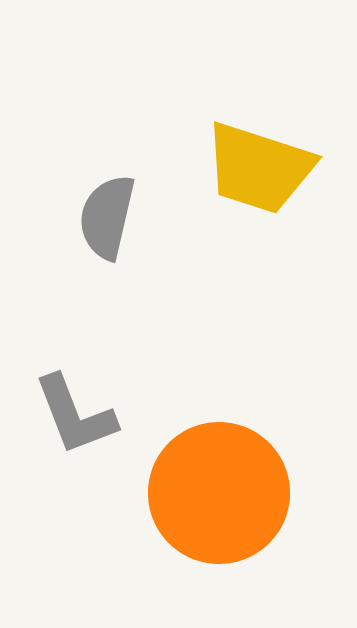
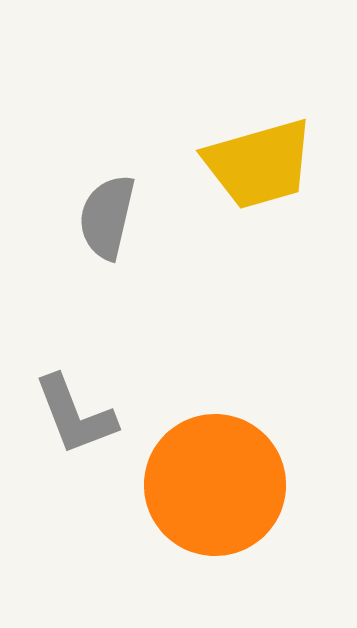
yellow trapezoid: moved 4 px up; rotated 34 degrees counterclockwise
orange circle: moved 4 px left, 8 px up
